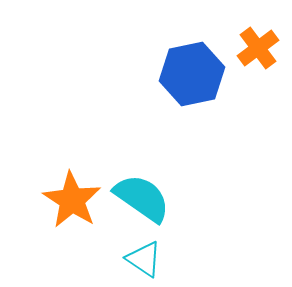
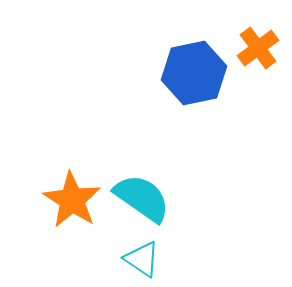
blue hexagon: moved 2 px right, 1 px up
cyan triangle: moved 2 px left
